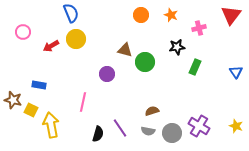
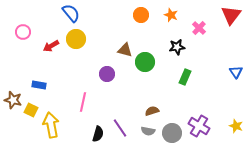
blue semicircle: rotated 18 degrees counterclockwise
pink cross: rotated 32 degrees counterclockwise
green rectangle: moved 10 px left, 10 px down
